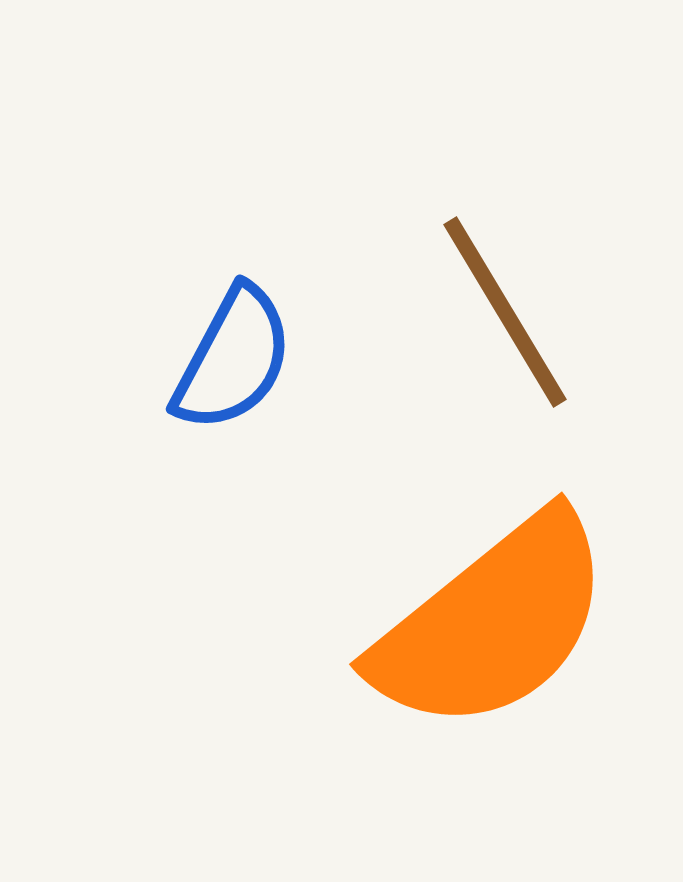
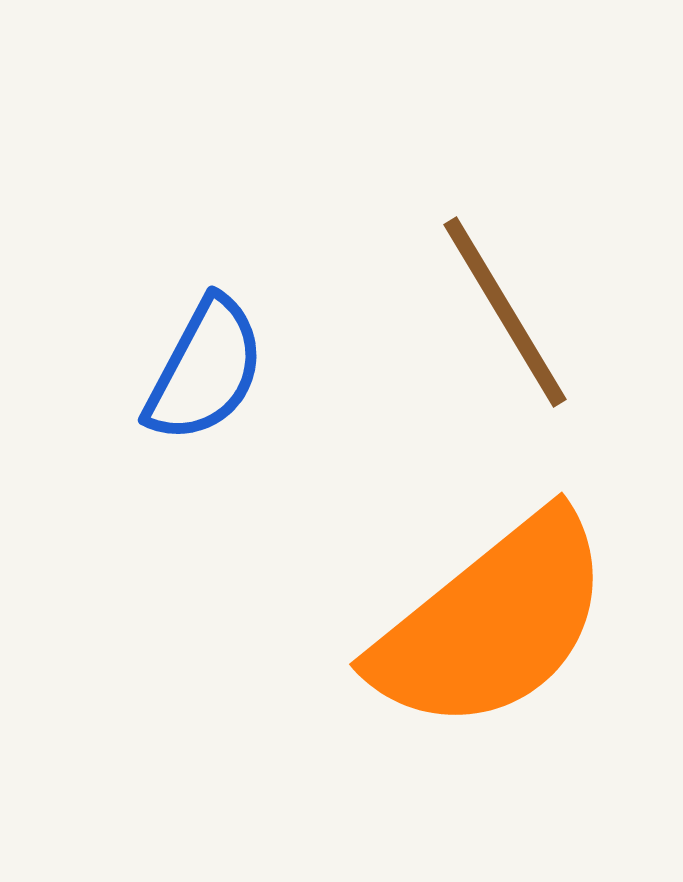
blue semicircle: moved 28 px left, 11 px down
